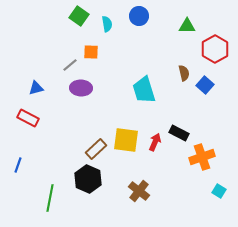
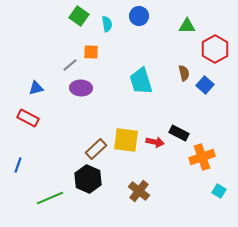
cyan trapezoid: moved 3 px left, 9 px up
red arrow: rotated 78 degrees clockwise
green line: rotated 56 degrees clockwise
